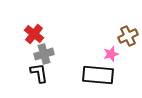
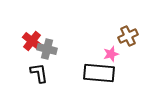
red cross: moved 2 px left, 7 px down
gray cross: moved 3 px right, 5 px up; rotated 30 degrees clockwise
black rectangle: moved 1 px right, 2 px up
